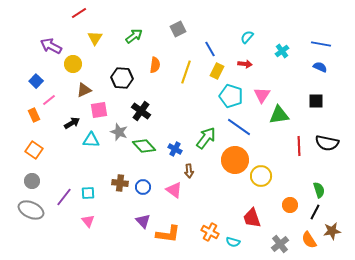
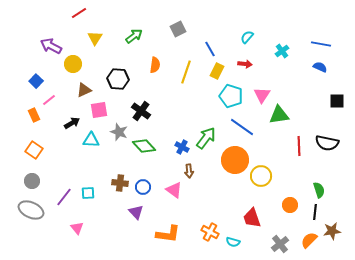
black hexagon at (122, 78): moved 4 px left, 1 px down
black square at (316, 101): moved 21 px right
blue line at (239, 127): moved 3 px right
blue cross at (175, 149): moved 7 px right, 2 px up
black line at (315, 212): rotated 21 degrees counterclockwise
pink triangle at (88, 221): moved 11 px left, 7 px down
purple triangle at (143, 221): moved 7 px left, 9 px up
orange semicircle at (309, 240): rotated 78 degrees clockwise
